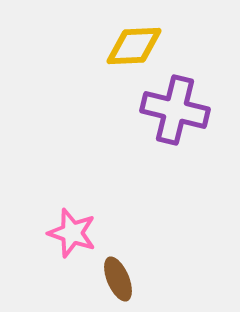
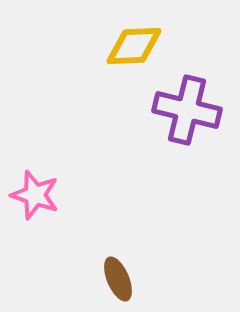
purple cross: moved 12 px right
pink star: moved 37 px left, 38 px up
